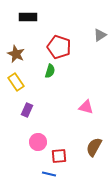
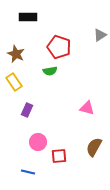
green semicircle: rotated 64 degrees clockwise
yellow rectangle: moved 2 px left
pink triangle: moved 1 px right, 1 px down
blue line: moved 21 px left, 2 px up
